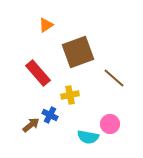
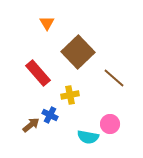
orange triangle: moved 1 px right, 2 px up; rotated 28 degrees counterclockwise
brown square: rotated 24 degrees counterclockwise
